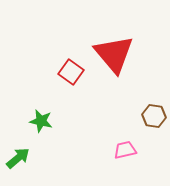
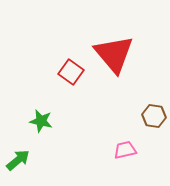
green arrow: moved 2 px down
